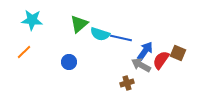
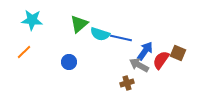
gray arrow: moved 2 px left
